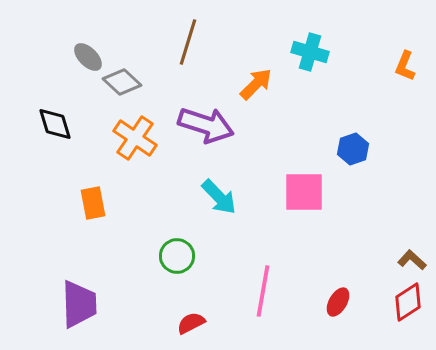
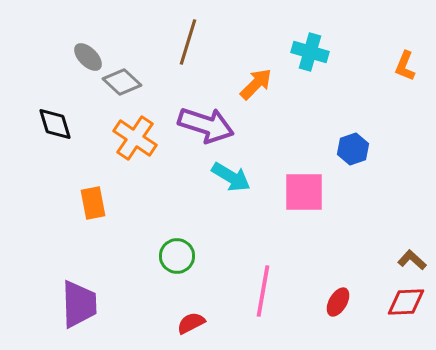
cyan arrow: moved 12 px right, 20 px up; rotated 15 degrees counterclockwise
red diamond: moved 2 px left; rotated 30 degrees clockwise
